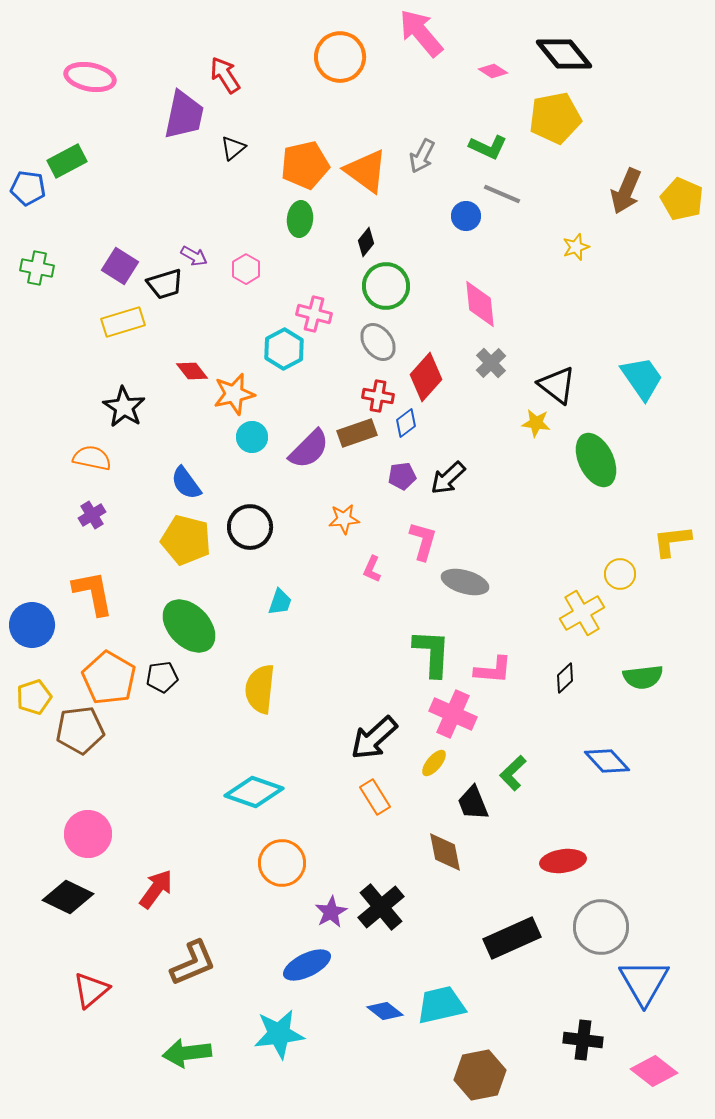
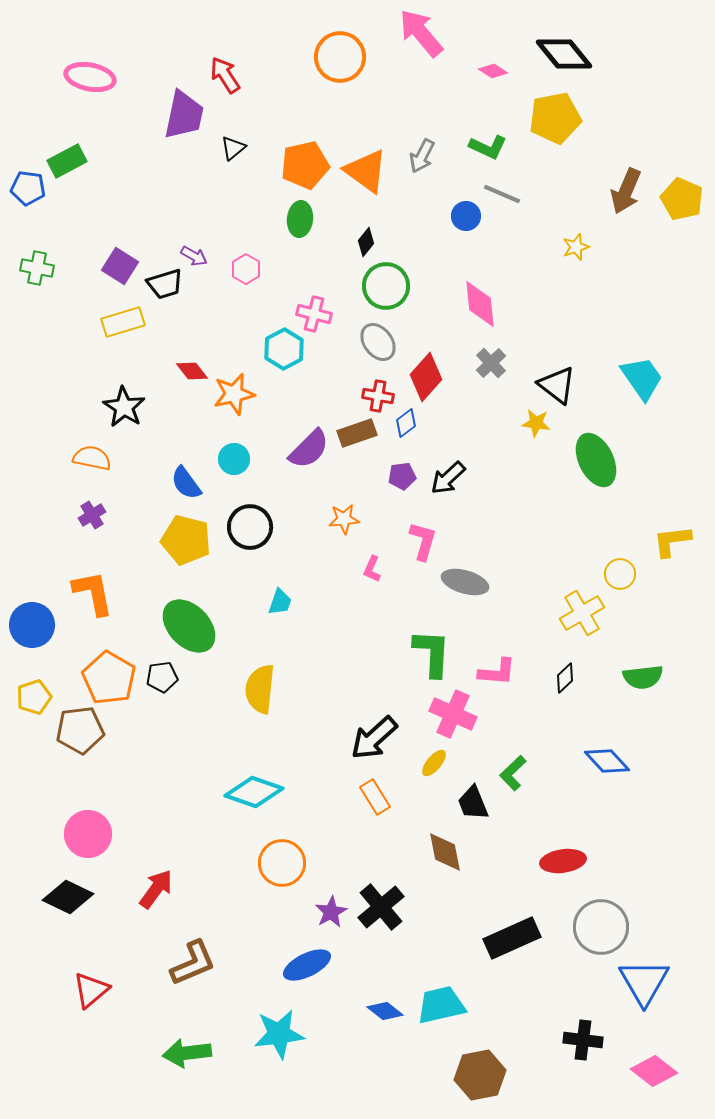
cyan circle at (252, 437): moved 18 px left, 22 px down
pink L-shape at (493, 670): moved 4 px right, 2 px down
